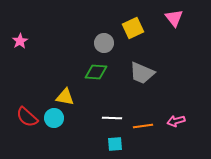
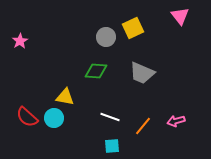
pink triangle: moved 6 px right, 2 px up
gray circle: moved 2 px right, 6 px up
green diamond: moved 1 px up
white line: moved 2 px left, 1 px up; rotated 18 degrees clockwise
orange line: rotated 42 degrees counterclockwise
cyan square: moved 3 px left, 2 px down
